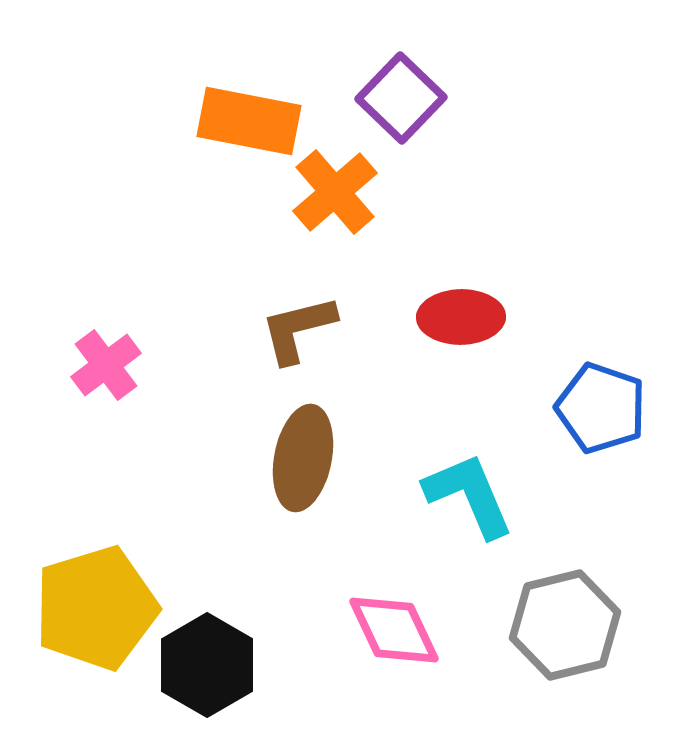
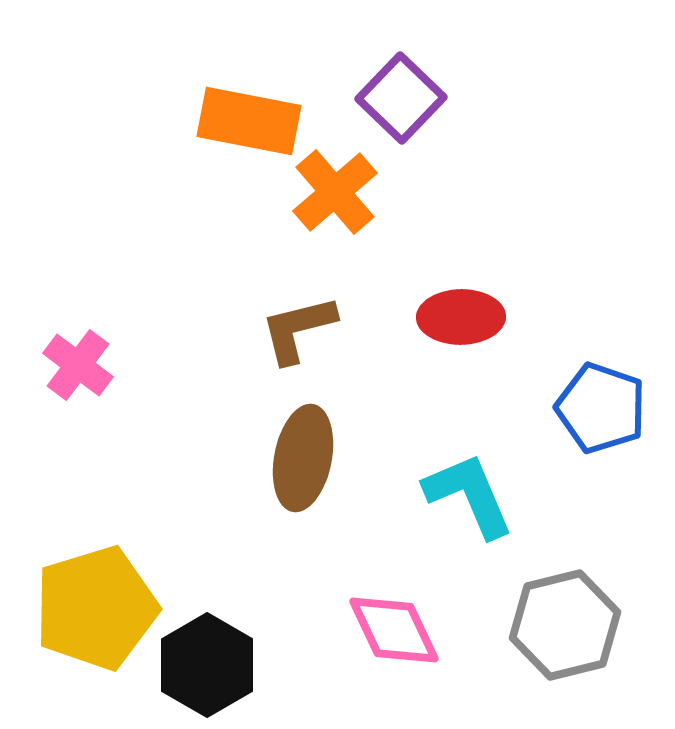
pink cross: moved 28 px left; rotated 16 degrees counterclockwise
